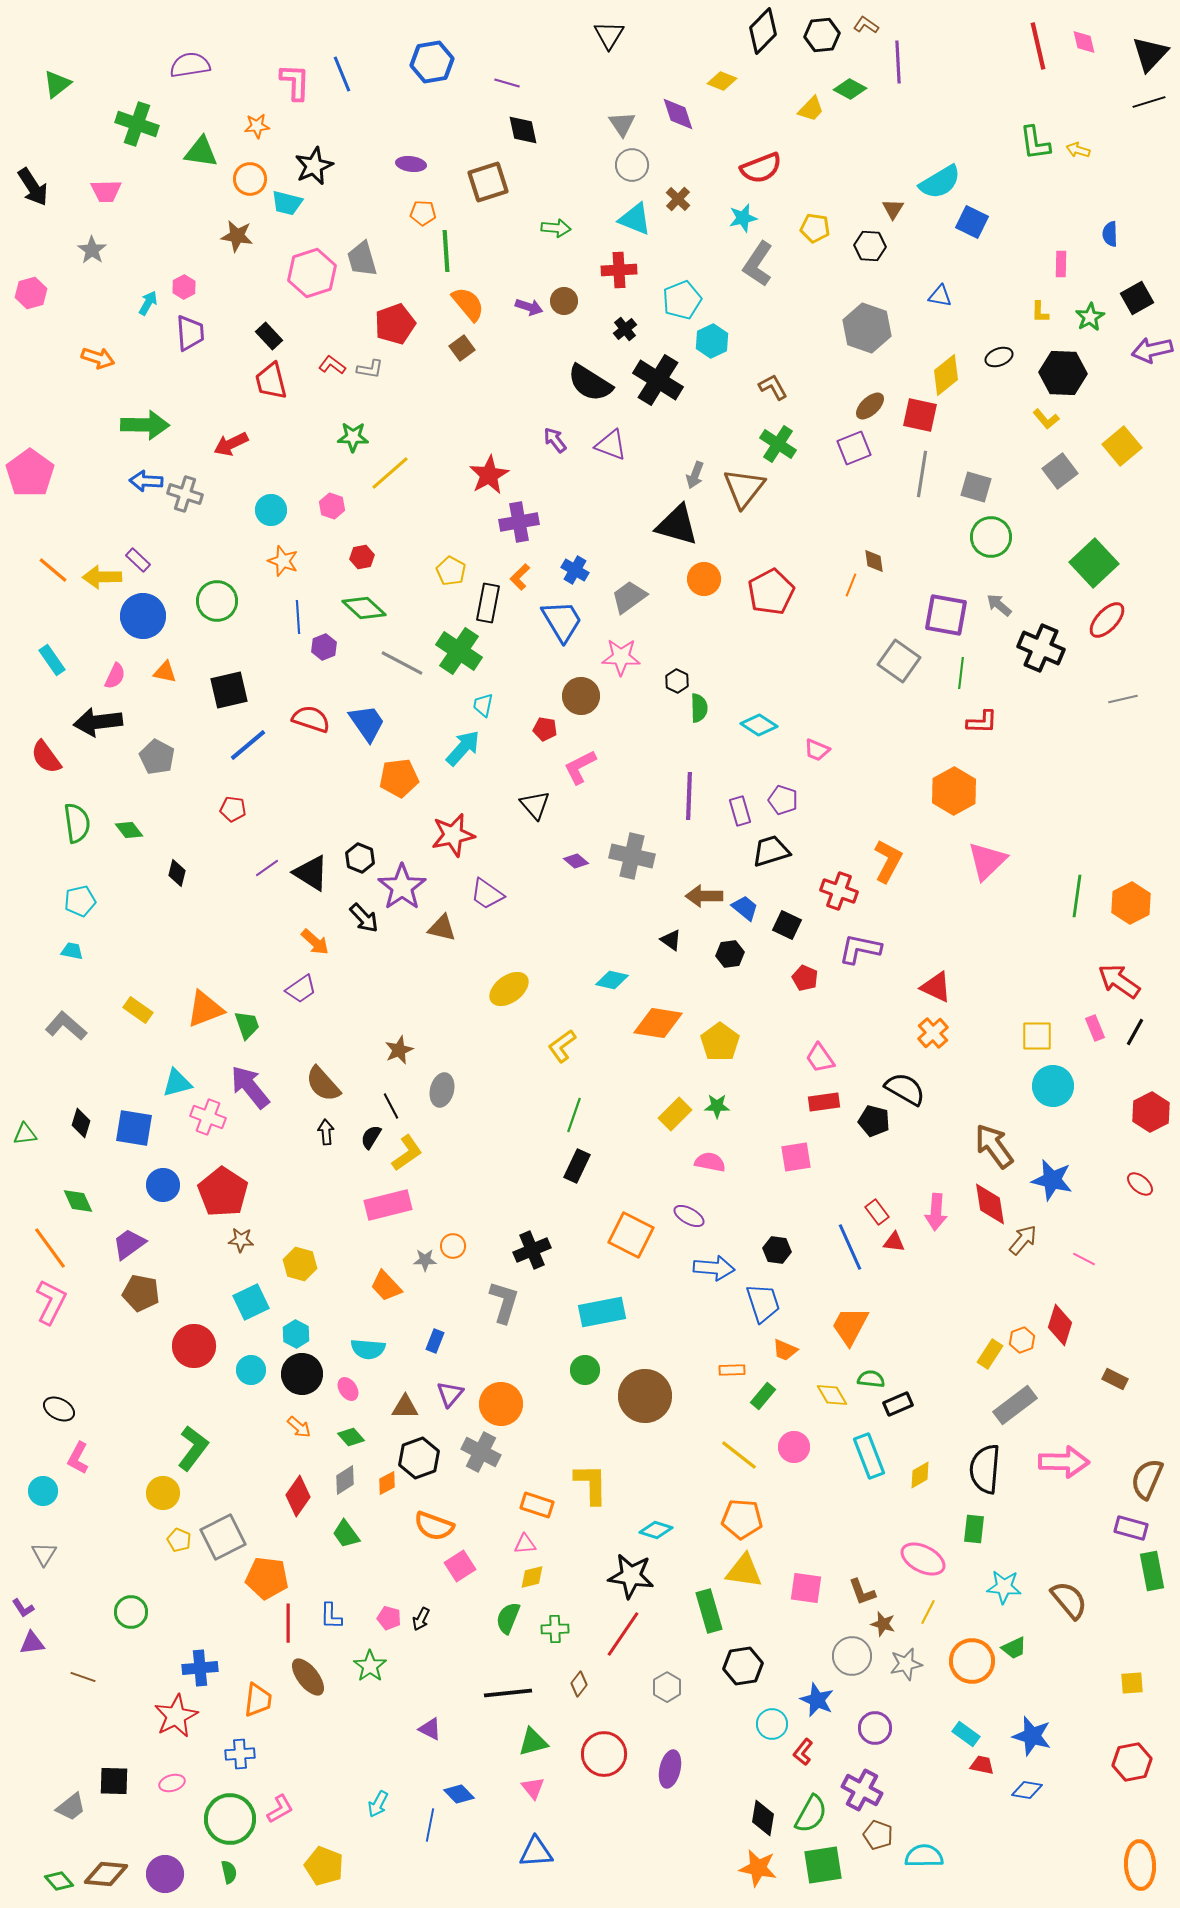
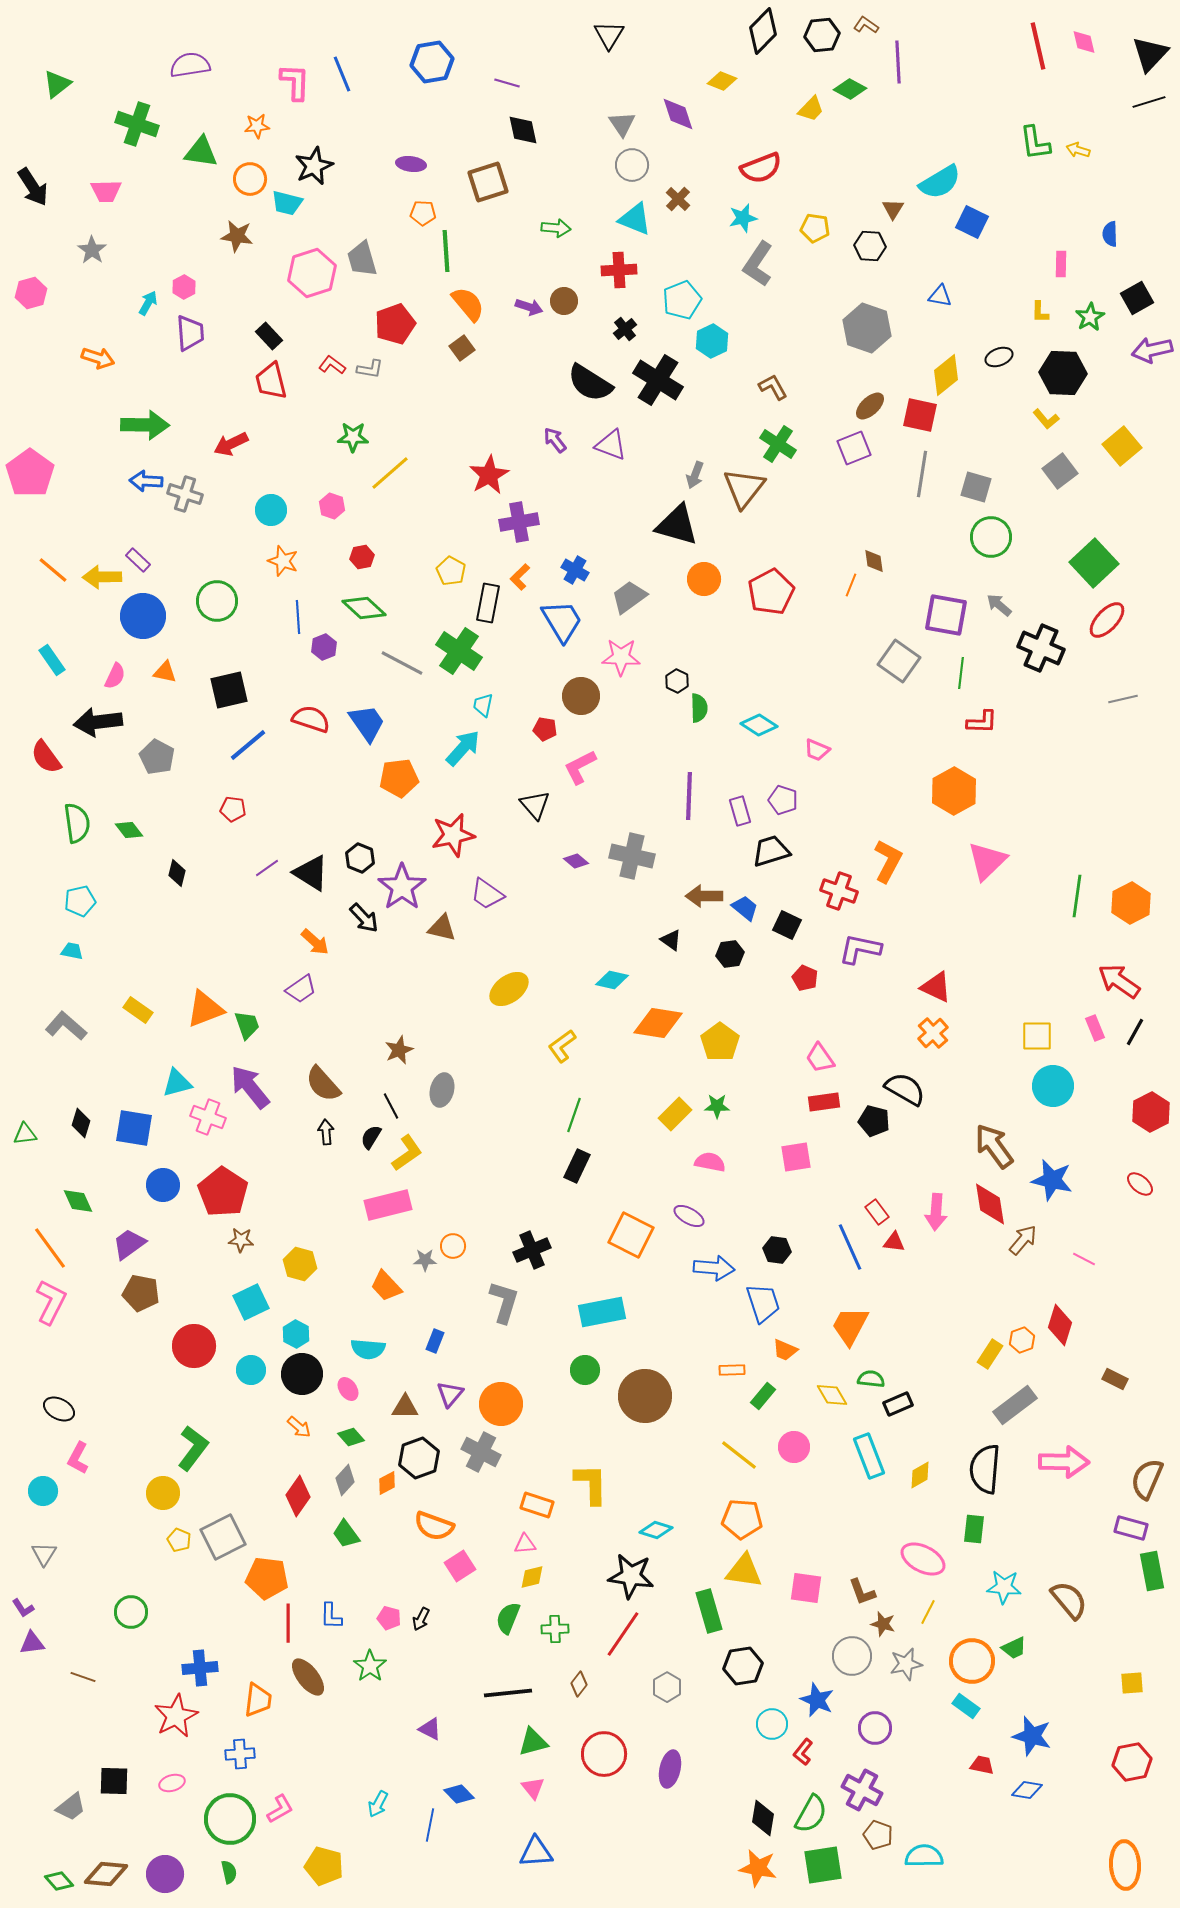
gray diamond at (345, 1480): rotated 16 degrees counterclockwise
cyan rectangle at (966, 1734): moved 28 px up
orange ellipse at (1140, 1865): moved 15 px left
yellow pentagon at (324, 1866): rotated 6 degrees counterclockwise
